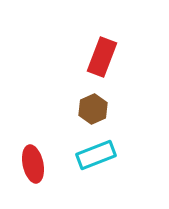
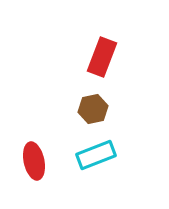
brown hexagon: rotated 12 degrees clockwise
red ellipse: moved 1 px right, 3 px up
